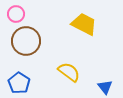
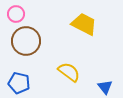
blue pentagon: rotated 20 degrees counterclockwise
